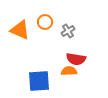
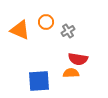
orange circle: moved 1 px right
red semicircle: moved 2 px right
orange semicircle: moved 2 px right, 2 px down
